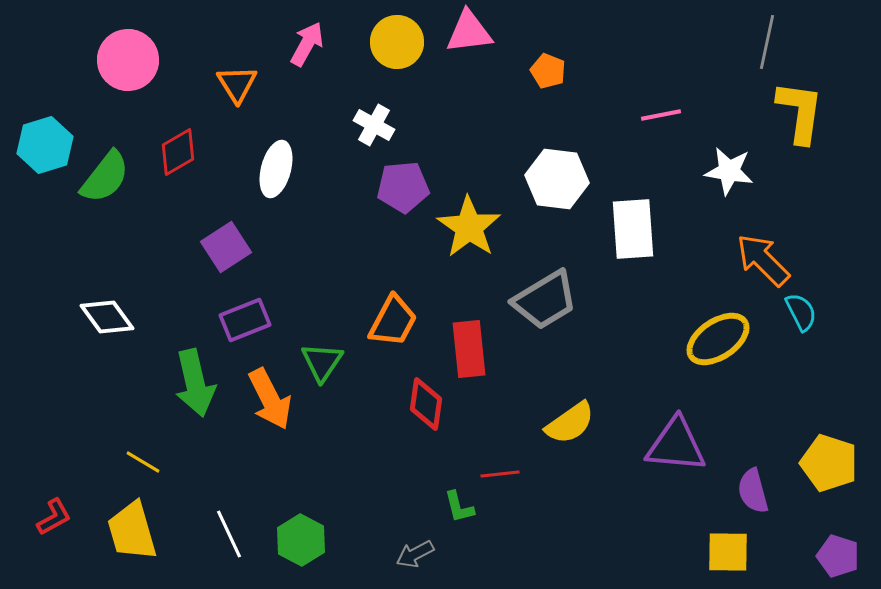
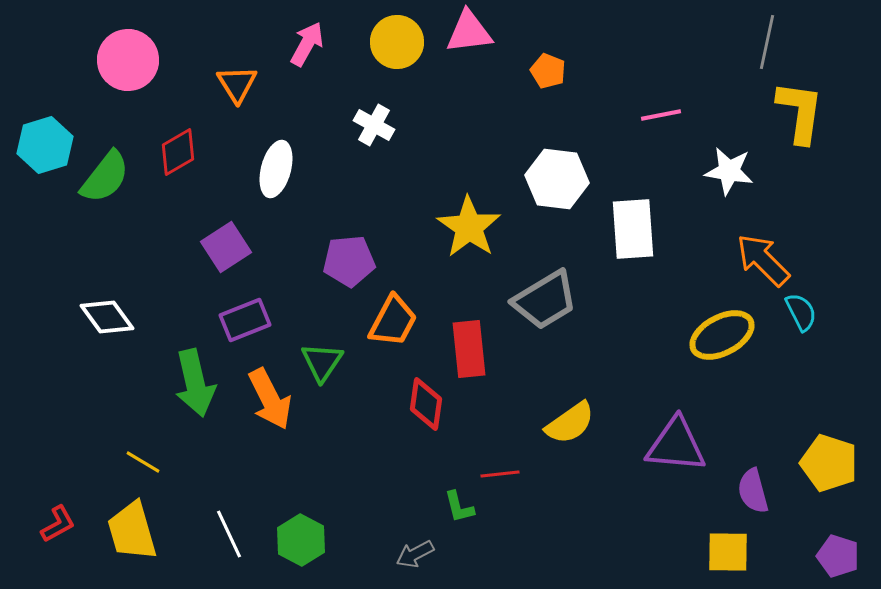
purple pentagon at (403, 187): moved 54 px left, 74 px down
yellow ellipse at (718, 339): moved 4 px right, 4 px up; rotated 6 degrees clockwise
red L-shape at (54, 517): moved 4 px right, 7 px down
